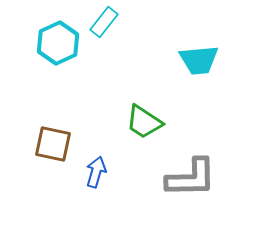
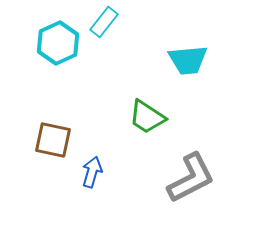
cyan trapezoid: moved 11 px left
green trapezoid: moved 3 px right, 5 px up
brown square: moved 4 px up
blue arrow: moved 4 px left
gray L-shape: rotated 26 degrees counterclockwise
